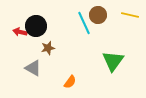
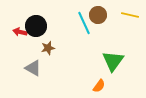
orange semicircle: moved 29 px right, 4 px down
